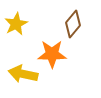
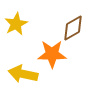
brown diamond: moved 4 px down; rotated 20 degrees clockwise
